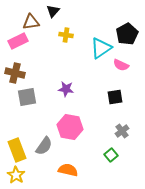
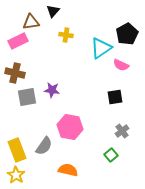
purple star: moved 14 px left, 1 px down
